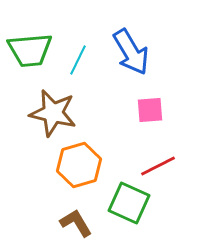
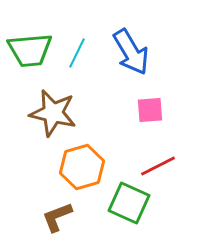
cyan line: moved 1 px left, 7 px up
orange hexagon: moved 3 px right, 2 px down
brown L-shape: moved 19 px left, 6 px up; rotated 80 degrees counterclockwise
